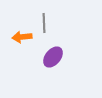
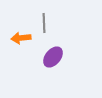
orange arrow: moved 1 px left, 1 px down
